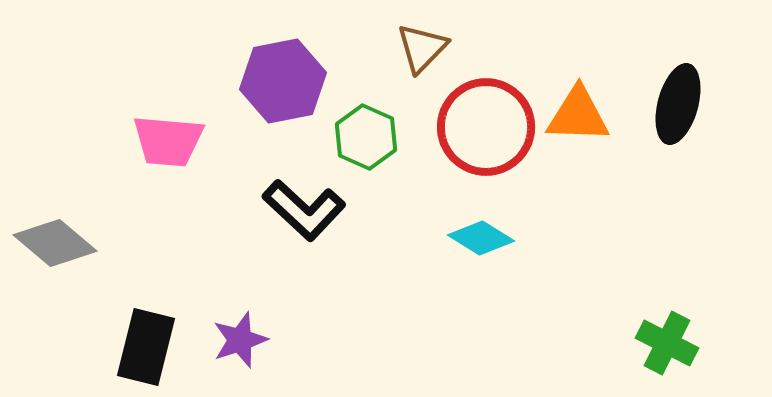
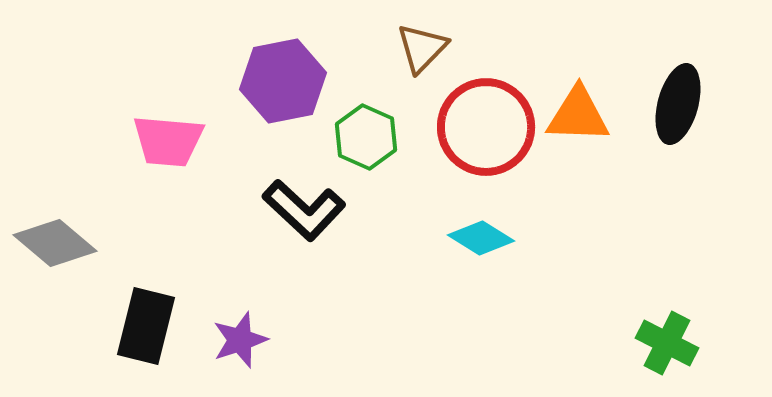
black rectangle: moved 21 px up
